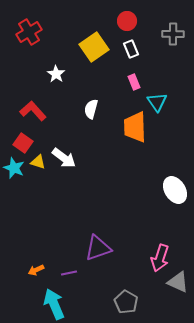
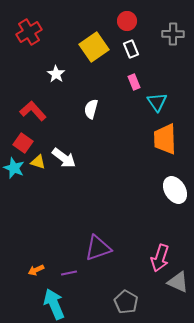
orange trapezoid: moved 30 px right, 12 px down
